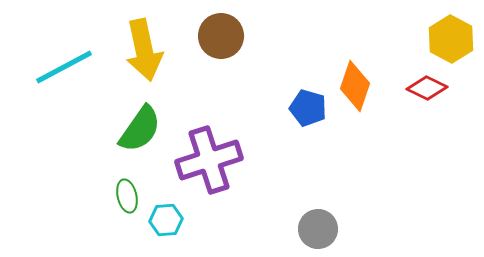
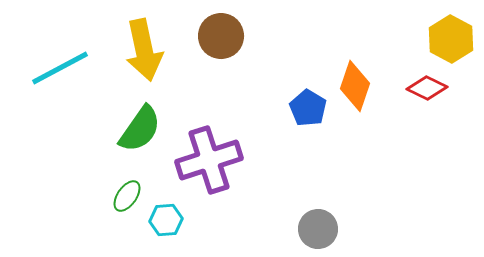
cyan line: moved 4 px left, 1 px down
blue pentagon: rotated 15 degrees clockwise
green ellipse: rotated 48 degrees clockwise
